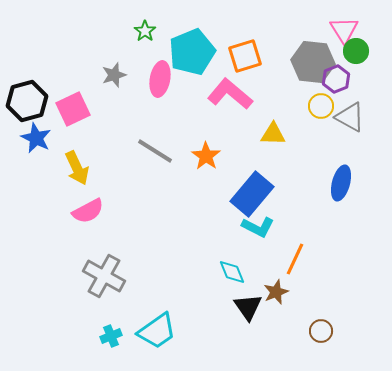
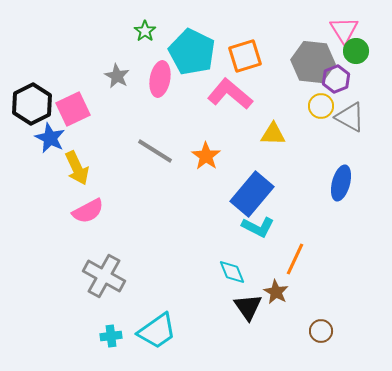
cyan pentagon: rotated 24 degrees counterclockwise
gray star: moved 3 px right, 1 px down; rotated 25 degrees counterclockwise
black hexagon: moved 5 px right, 3 px down; rotated 12 degrees counterclockwise
blue star: moved 14 px right
brown star: rotated 20 degrees counterclockwise
cyan cross: rotated 15 degrees clockwise
